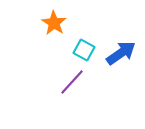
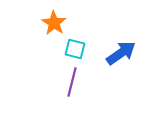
cyan square: moved 9 px left, 1 px up; rotated 15 degrees counterclockwise
purple line: rotated 28 degrees counterclockwise
